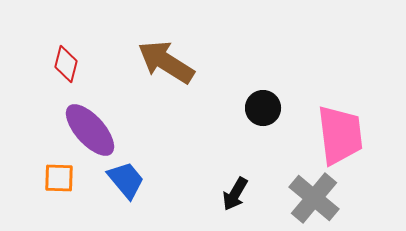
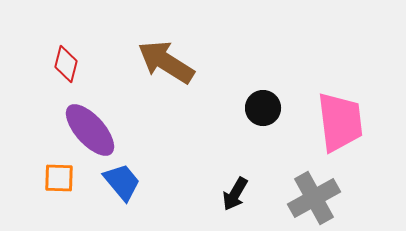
pink trapezoid: moved 13 px up
blue trapezoid: moved 4 px left, 2 px down
gray cross: rotated 21 degrees clockwise
